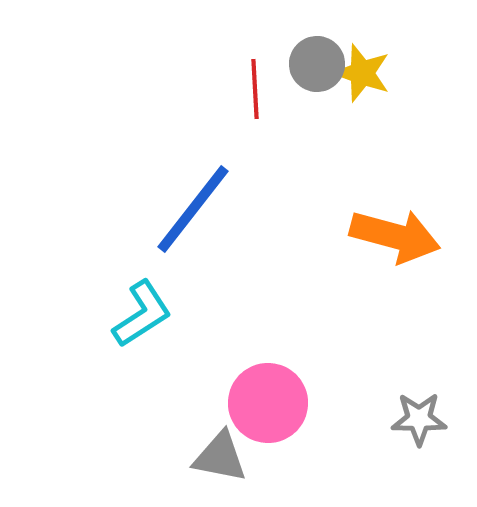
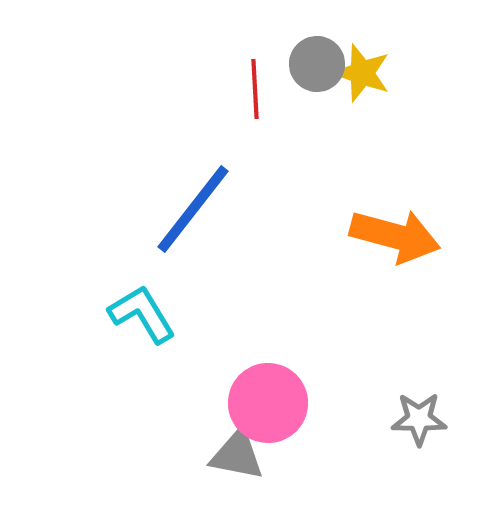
cyan L-shape: rotated 88 degrees counterclockwise
gray triangle: moved 17 px right, 2 px up
